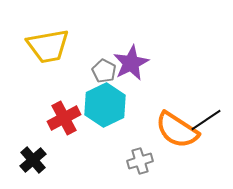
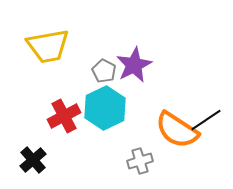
purple star: moved 3 px right, 2 px down
cyan hexagon: moved 3 px down
red cross: moved 2 px up
